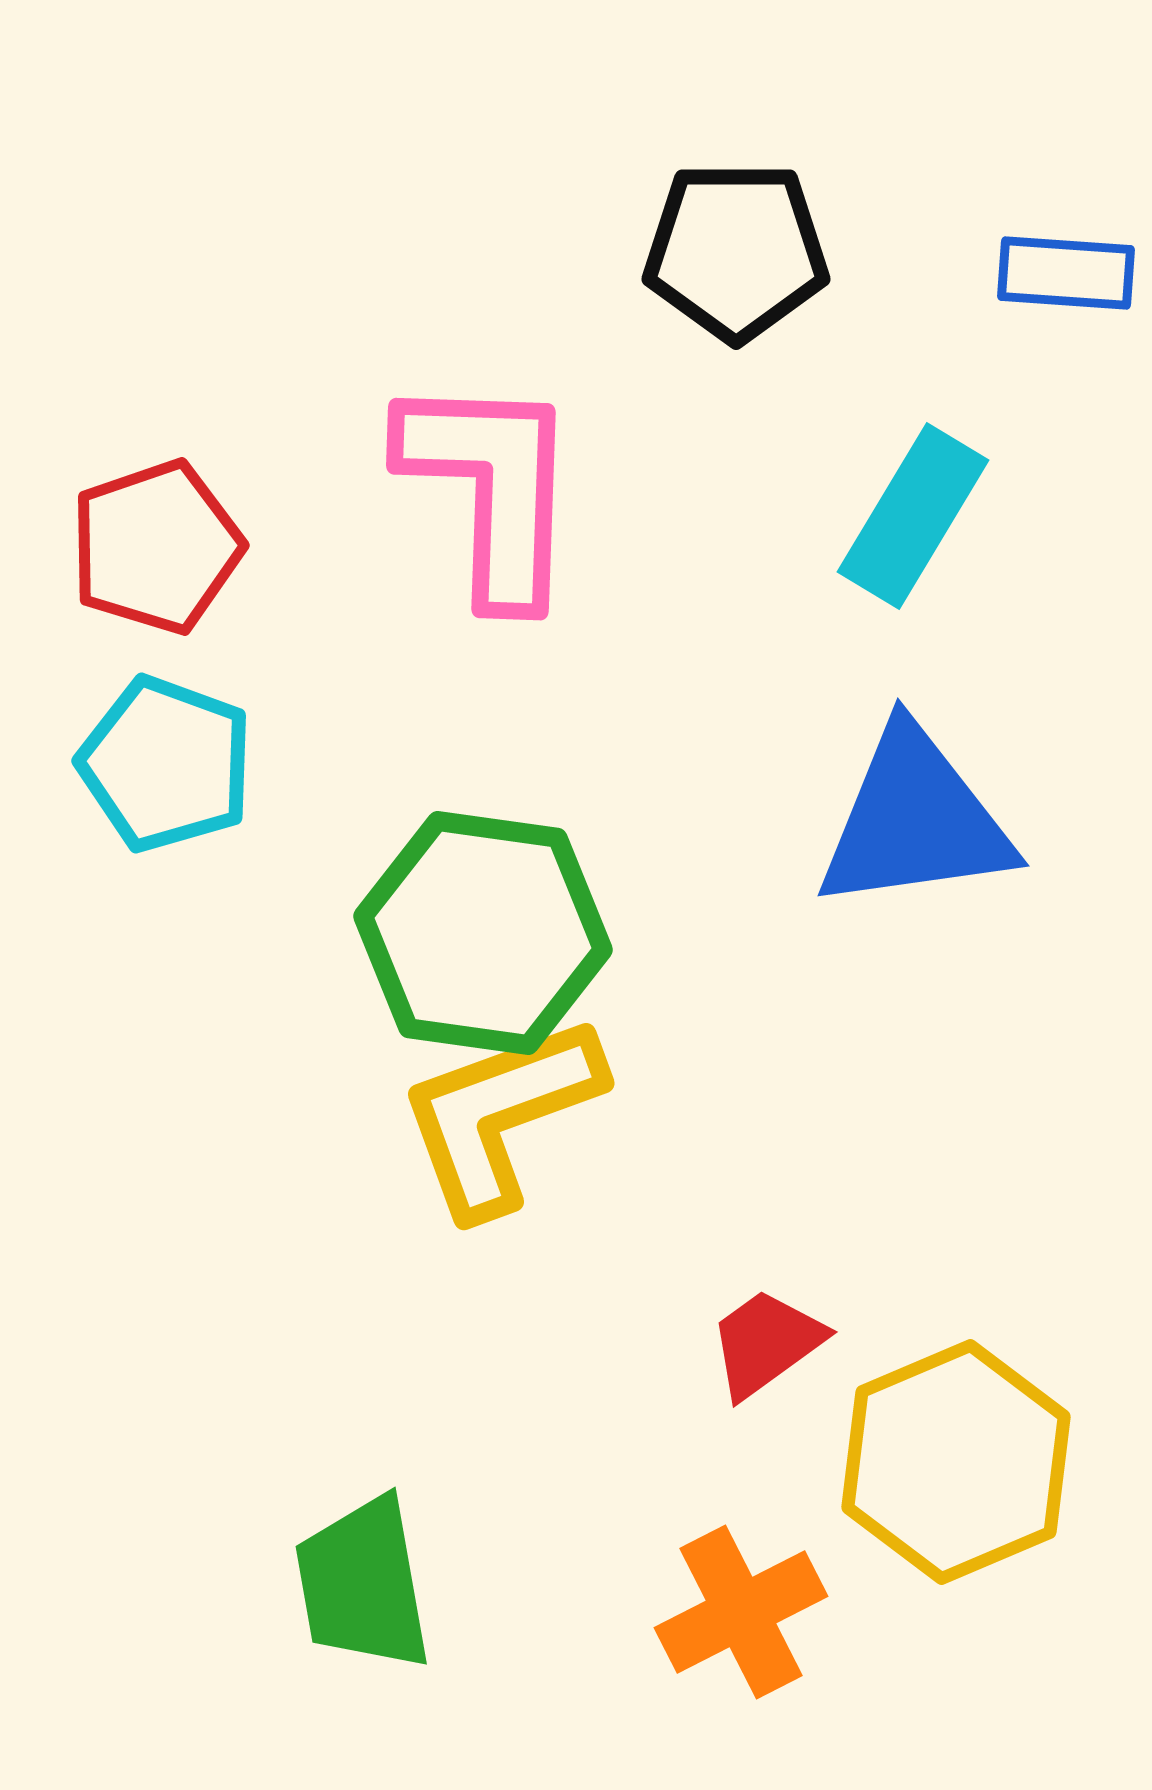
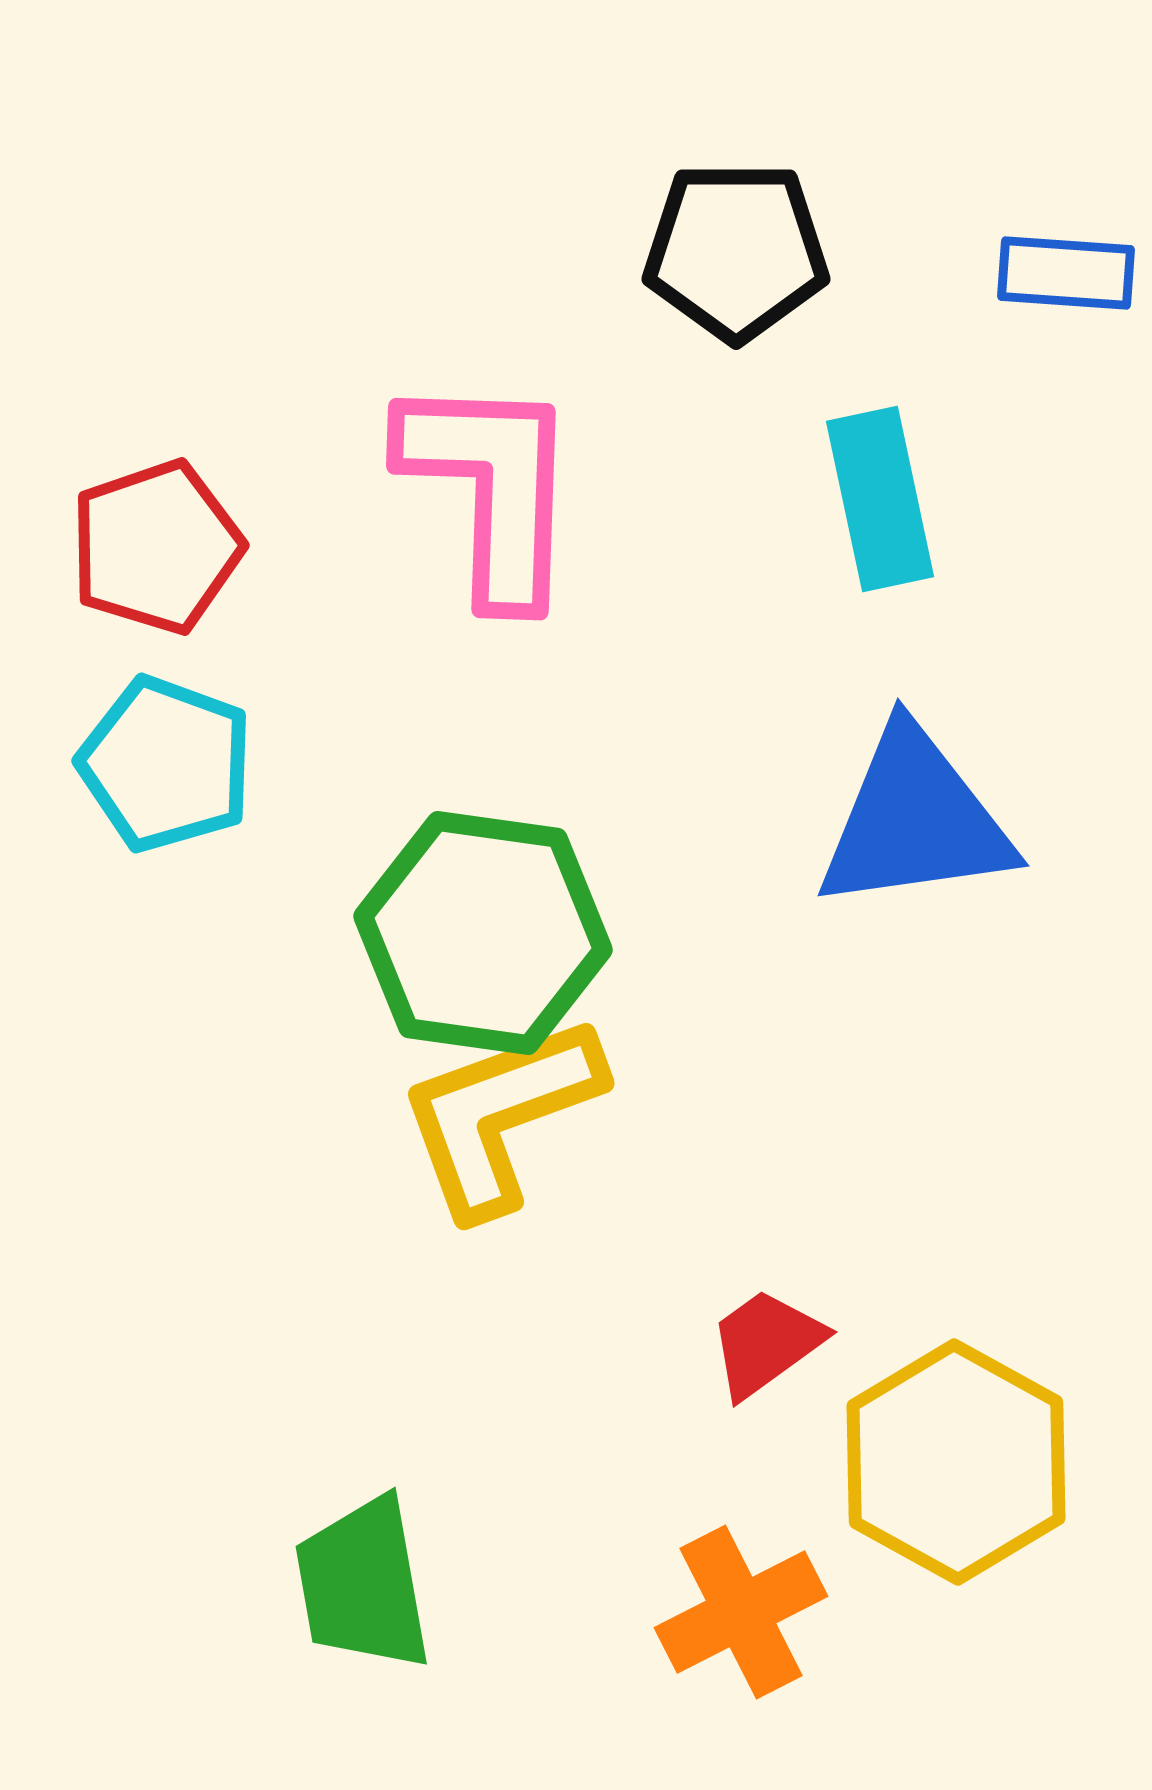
cyan rectangle: moved 33 px left, 17 px up; rotated 43 degrees counterclockwise
yellow hexagon: rotated 8 degrees counterclockwise
